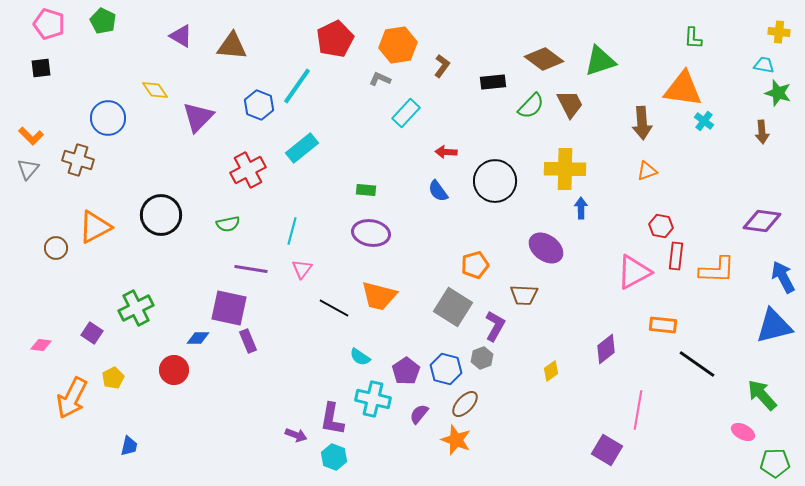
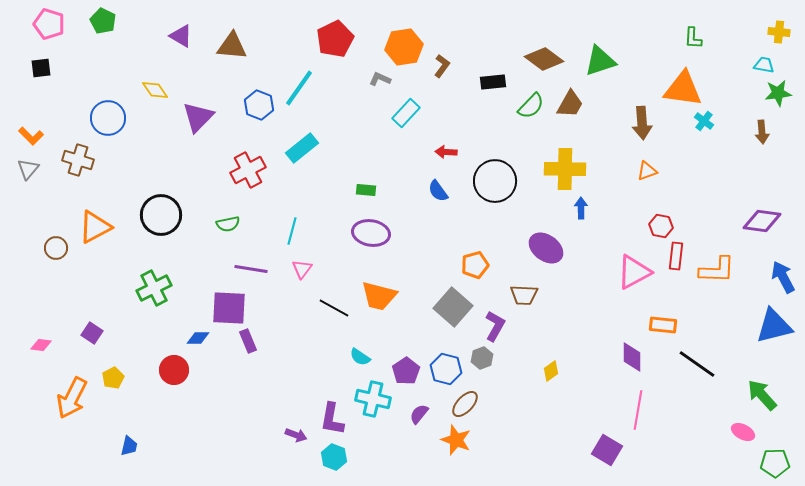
orange hexagon at (398, 45): moved 6 px right, 2 px down
cyan line at (297, 86): moved 2 px right, 2 px down
green star at (778, 93): rotated 24 degrees counterclockwise
brown trapezoid at (570, 104): rotated 56 degrees clockwise
gray square at (453, 307): rotated 9 degrees clockwise
green cross at (136, 308): moved 18 px right, 20 px up
purple square at (229, 308): rotated 9 degrees counterclockwise
purple diamond at (606, 349): moved 26 px right, 8 px down; rotated 52 degrees counterclockwise
